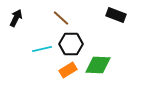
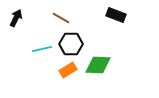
brown line: rotated 12 degrees counterclockwise
